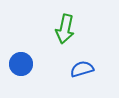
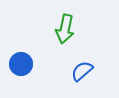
blue semicircle: moved 2 px down; rotated 25 degrees counterclockwise
